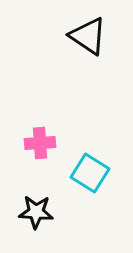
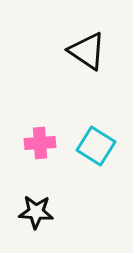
black triangle: moved 1 px left, 15 px down
cyan square: moved 6 px right, 27 px up
